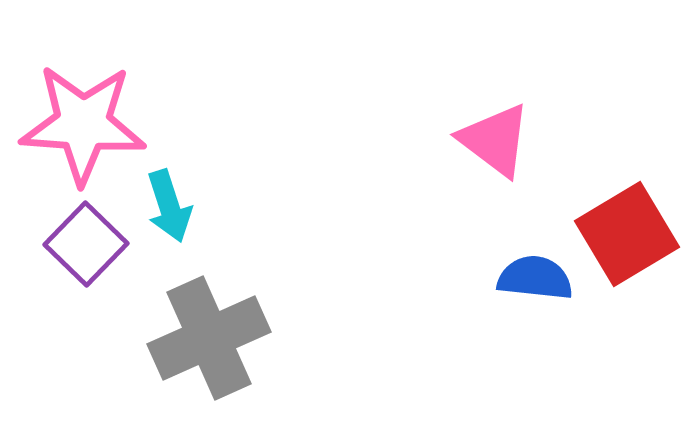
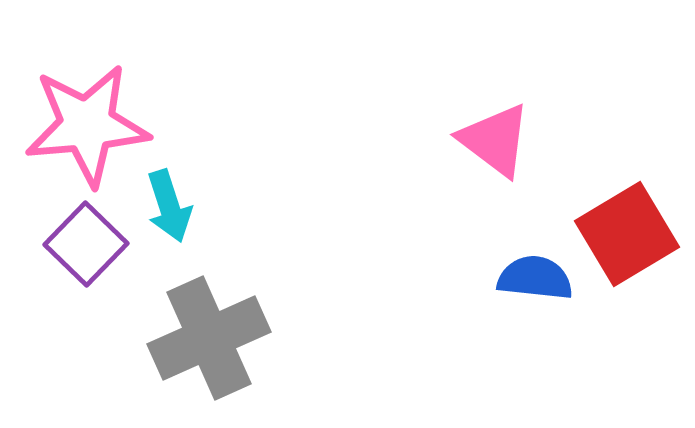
pink star: moved 4 px right, 1 px down; rotated 9 degrees counterclockwise
